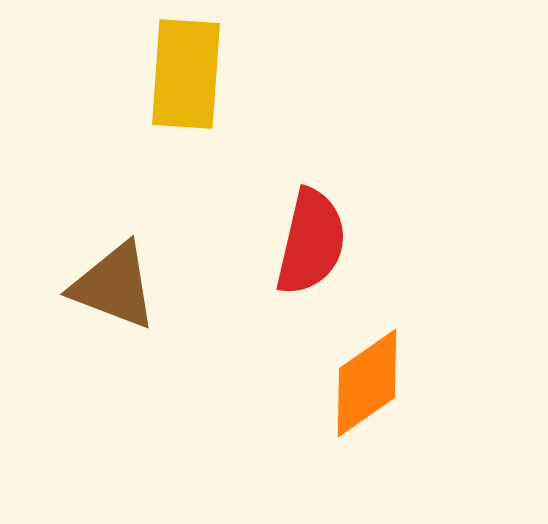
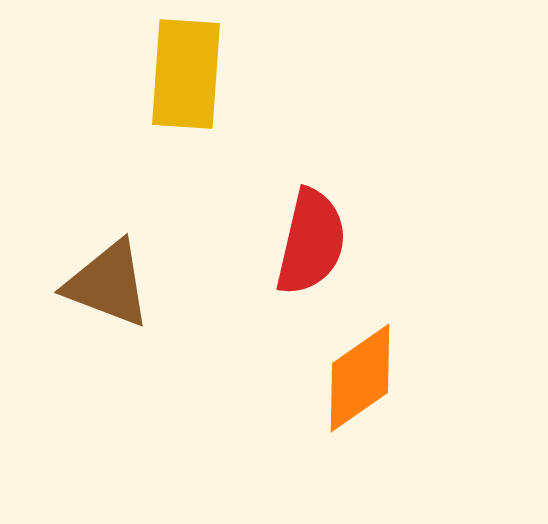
brown triangle: moved 6 px left, 2 px up
orange diamond: moved 7 px left, 5 px up
